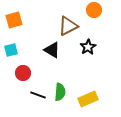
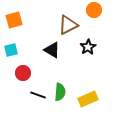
brown triangle: moved 1 px up
